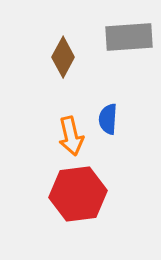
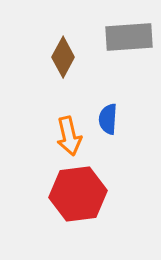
orange arrow: moved 2 px left
